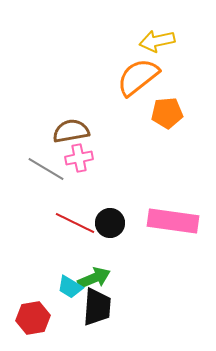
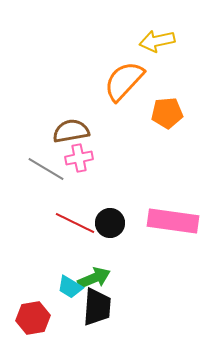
orange semicircle: moved 14 px left, 4 px down; rotated 9 degrees counterclockwise
